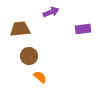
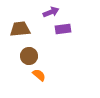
purple rectangle: moved 20 px left
orange semicircle: moved 1 px left, 2 px up
